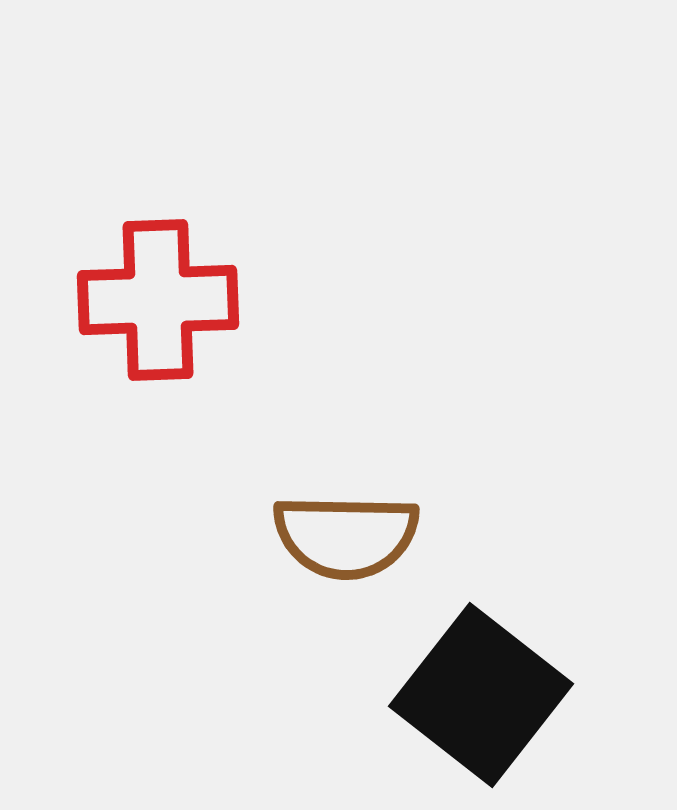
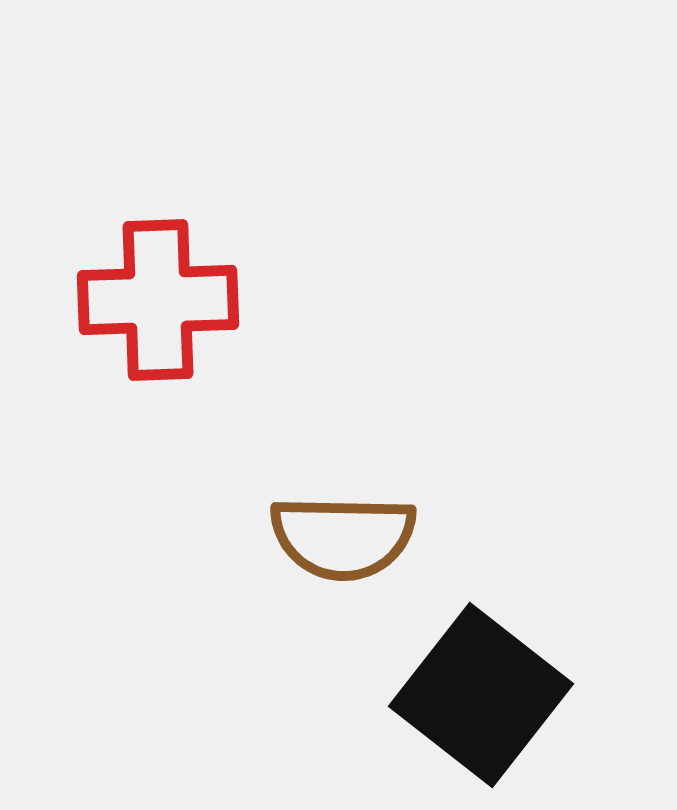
brown semicircle: moved 3 px left, 1 px down
